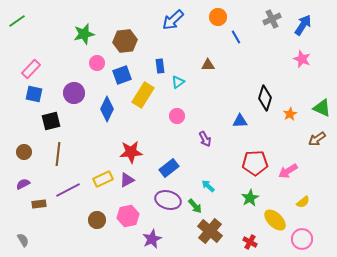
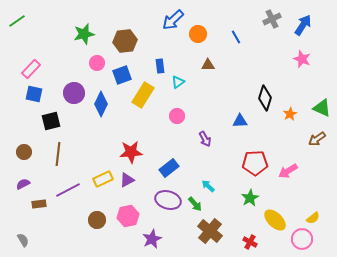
orange circle at (218, 17): moved 20 px left, 17 px down
blue diamond at (107, 109): moved 6 px left, 5 px up
yellow semicircle at (303, 202): moved 10 px right, 16 px down
green arrow at (195, 206): moved 2 px up
